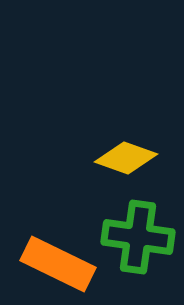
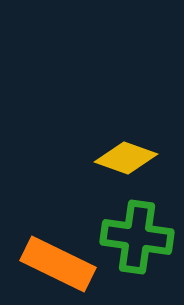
green cross: moved 1 px left
